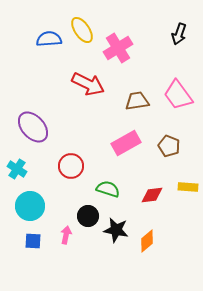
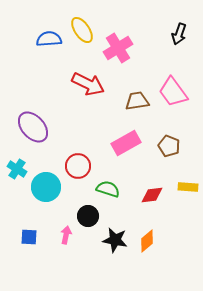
pink trapezoid: moved 5 px left, 3 px up
red circle: moved 7 px right
cyan circle: moved 16 px right, 19 px up
black star: moved 1 px left, 10 px down
blue square: moved 4 px left, 4 px up
